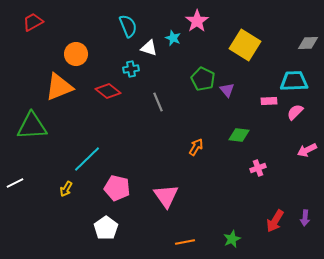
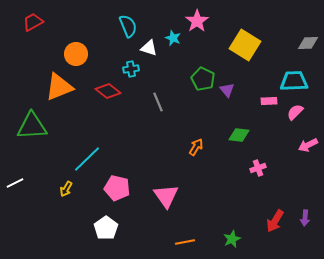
pink arrow: moved 1 px right, 5 px up
